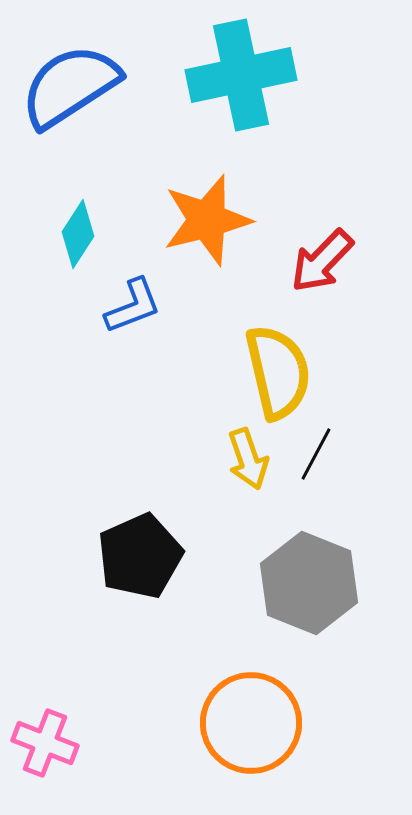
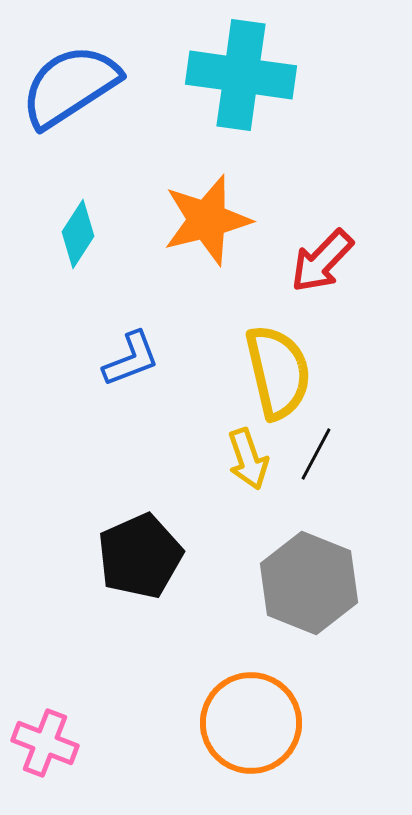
cyan cross: rotated 20 degrees clockwise
blue L-shape: moved 2 px left, 53 px down
